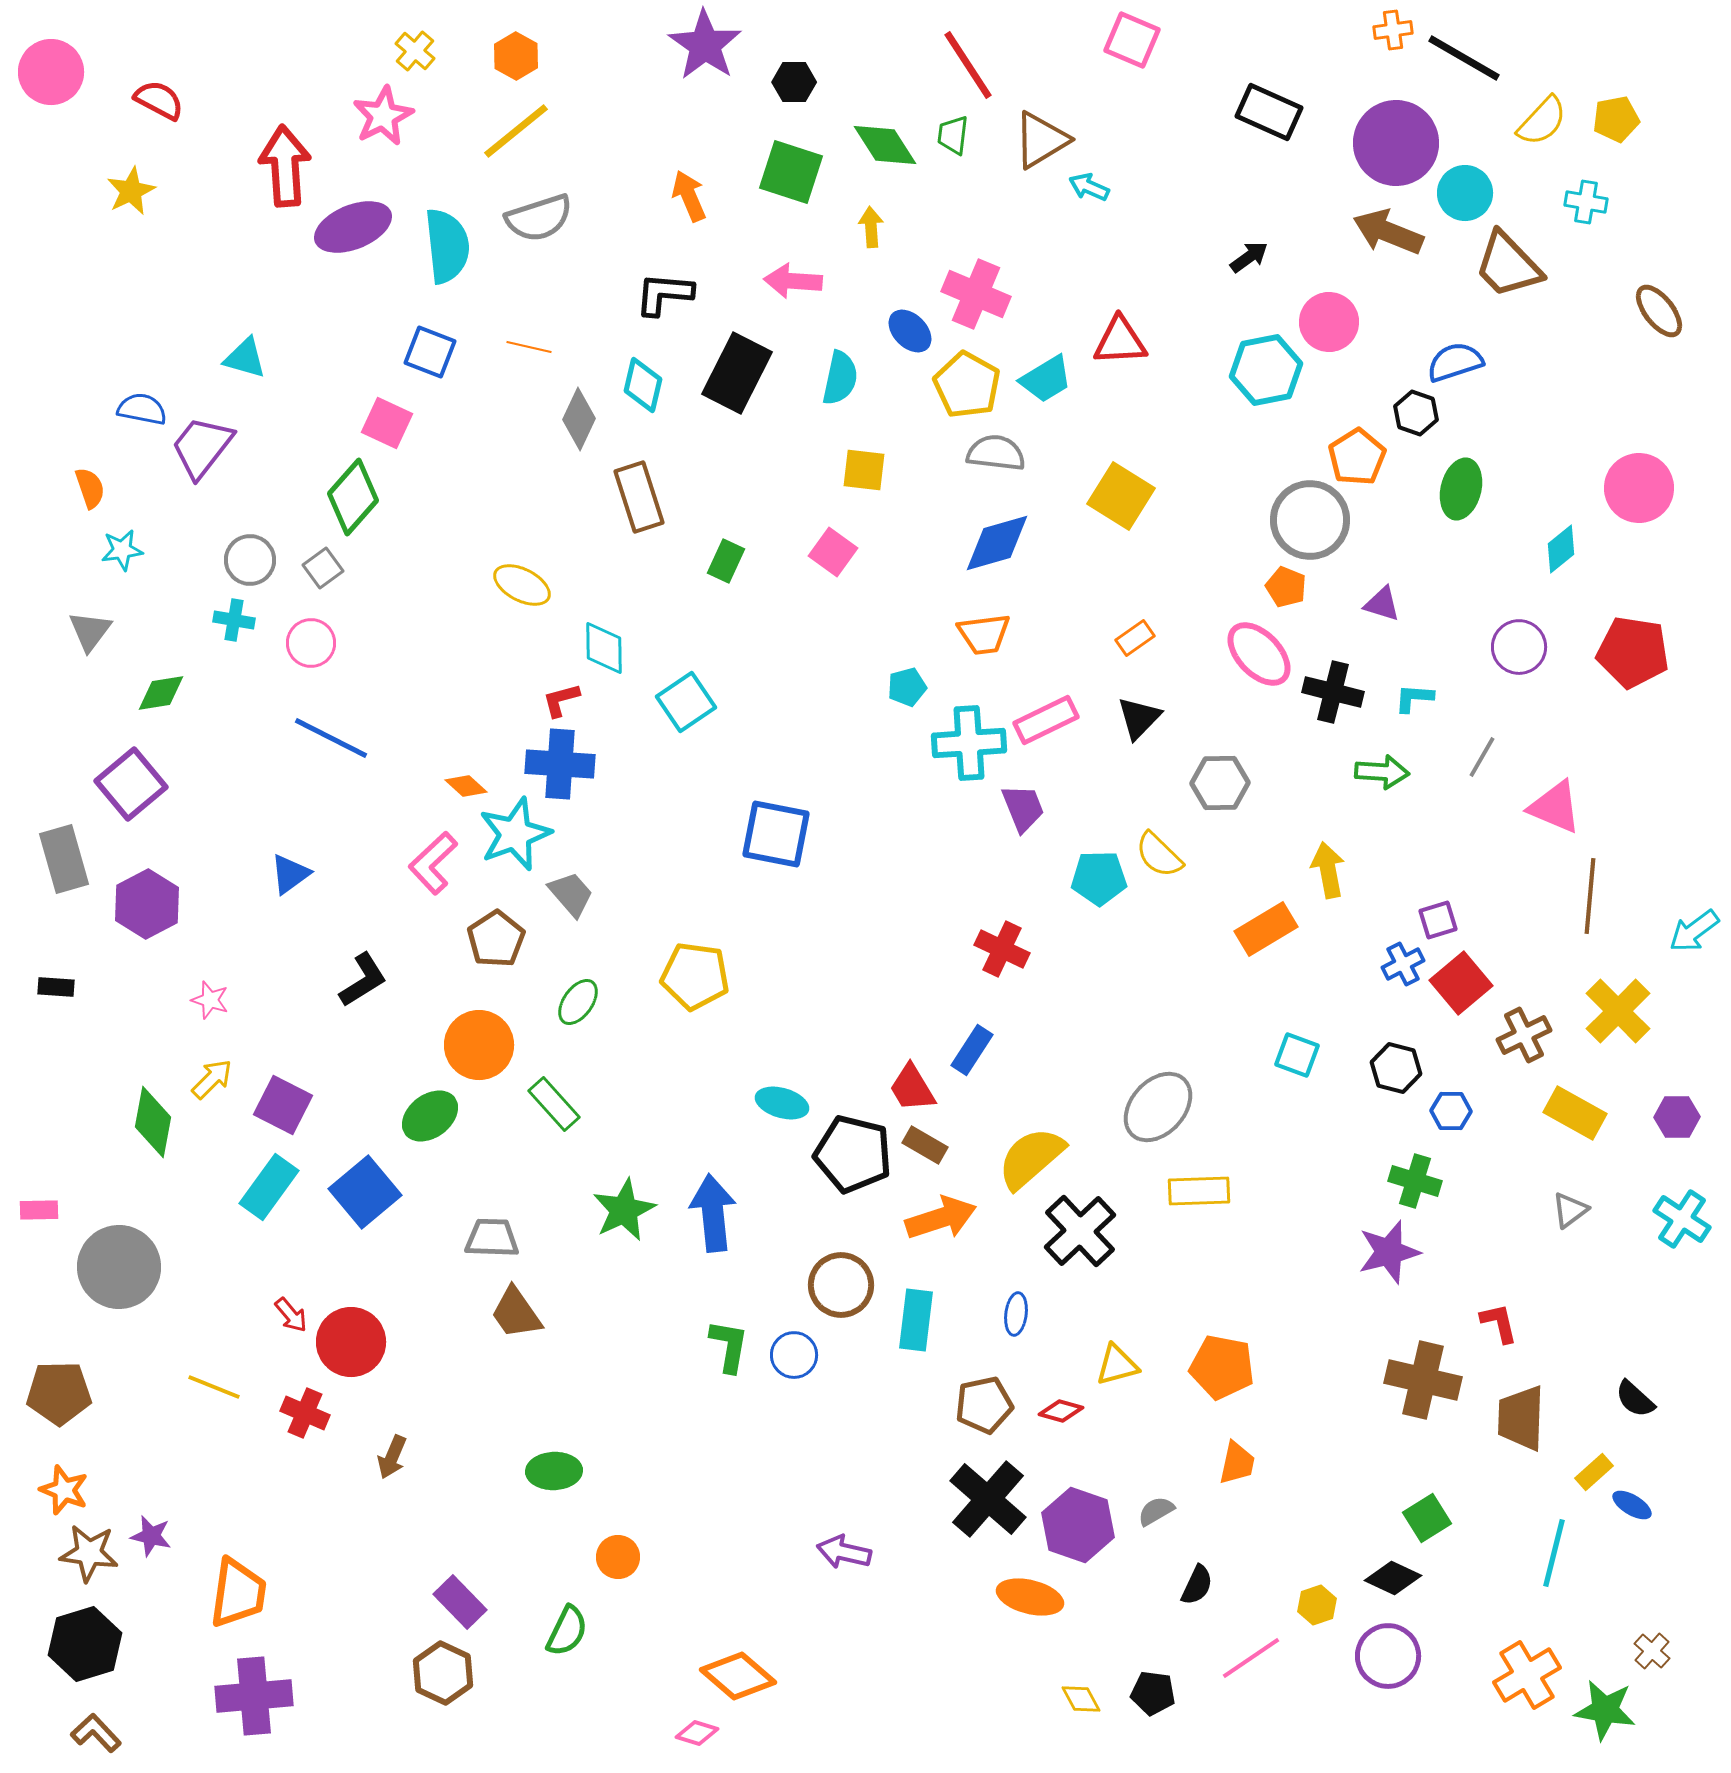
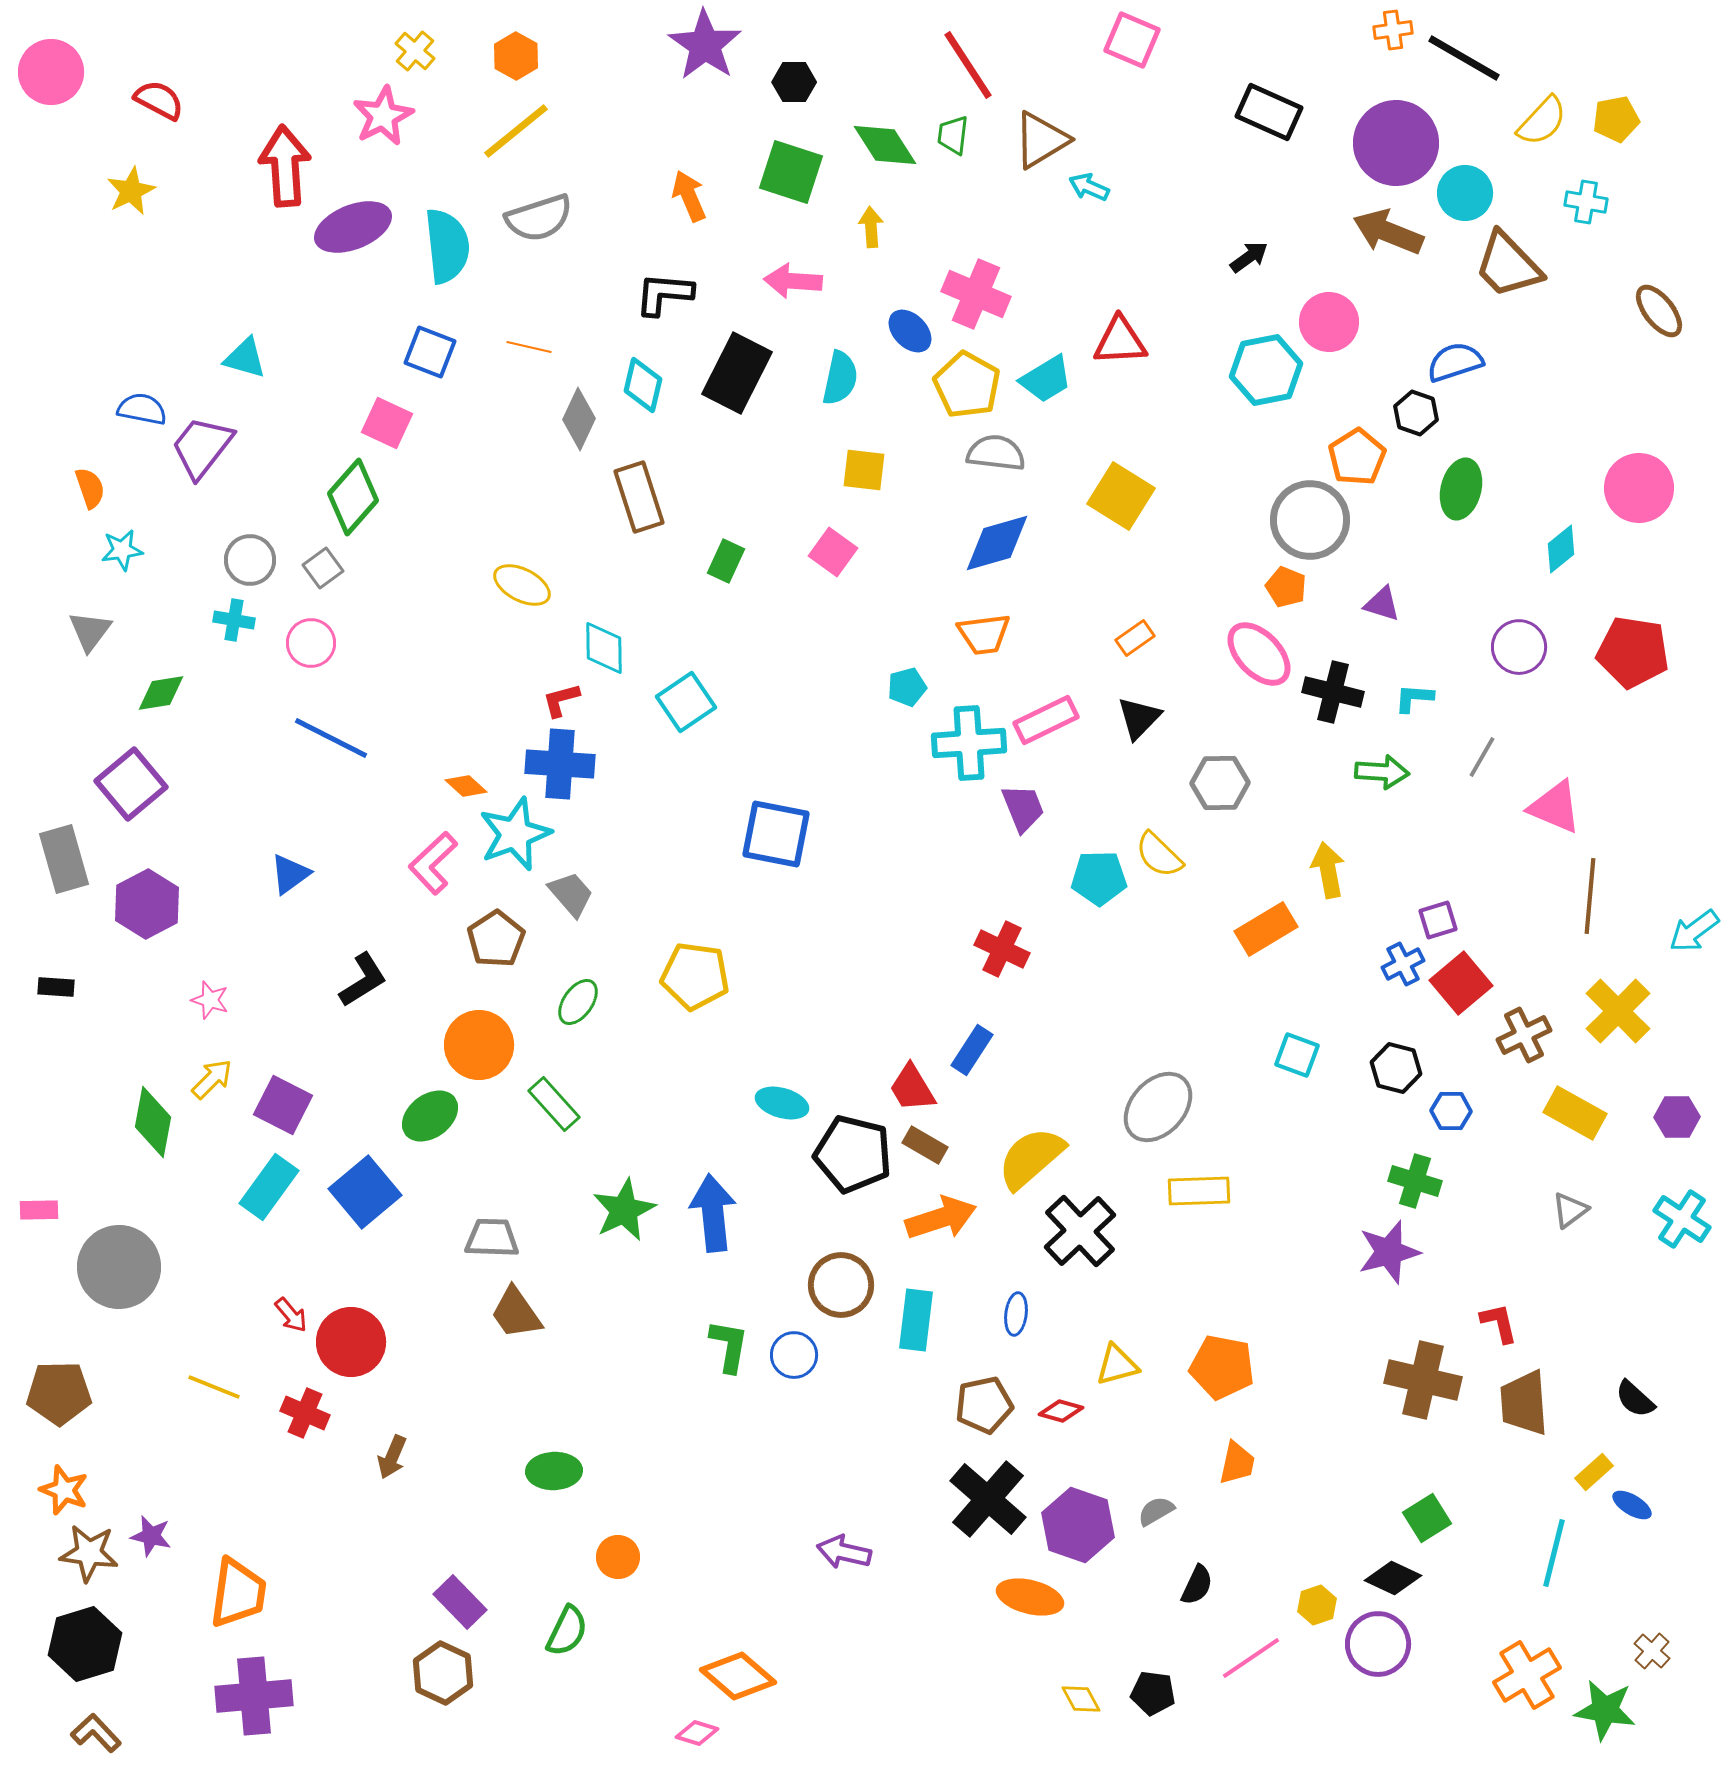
brown trapezoid at (1521, 1418): moved 3 px right, 15 px up; rotated 6 degrees counterclockwise
purple circle at (1388, 1656): moved 10 px left, 12 px up
